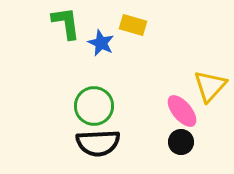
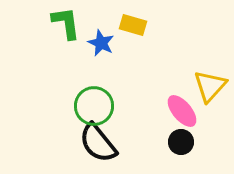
black semicircle: rotated 54 degrees clockwise
